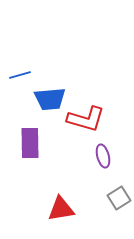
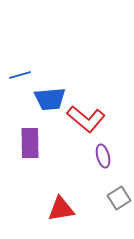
red L-shape: rotated 24 degrees clockwise
